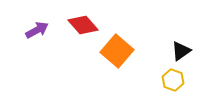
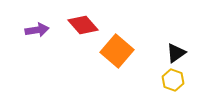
purple arrow: rotated 20 degrees clockwise
black triangle: moved 5 px left, 2 px down
